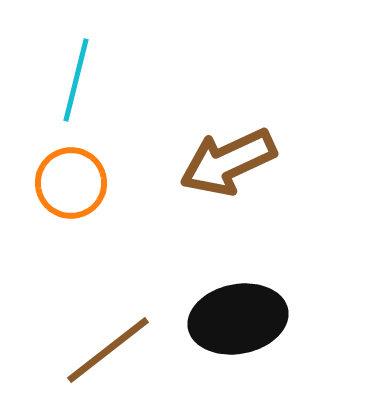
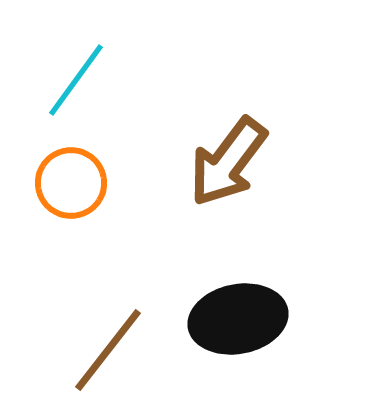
cyan line: rotated 22 degrees clockwise
brown arrow: rotated 28 degrees counterclockwise
brown line: rotated 14 degrees counterclockwise
